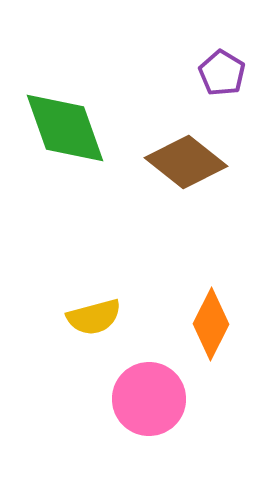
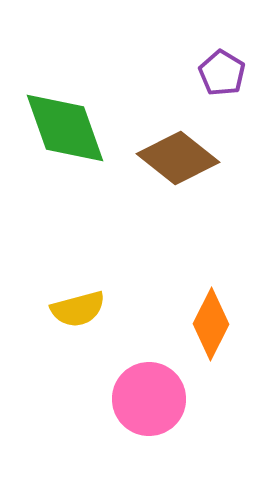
brown diamond: moved 8 px left, 4 px up
yellow semicircle: moved 16 px left, 8 px up
